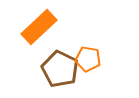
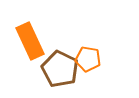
orange rectangle: moved 9 px left, 14 px down; rotated 72 degrees counterclockwise
